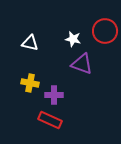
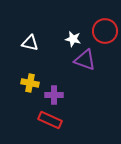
purple triangle: moved 3 px right, 4 px up
